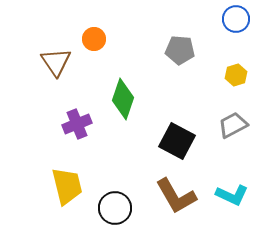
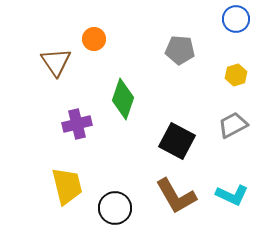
purple cross: rotated 8 degrees clockwise
